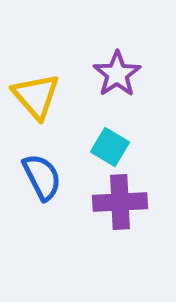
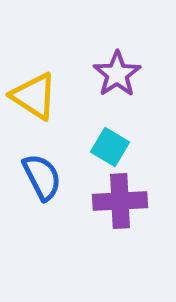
yellow triangle: moved 2 px left; rotated 16 degrees counterclockwise
purple cross: moved 1 px up
